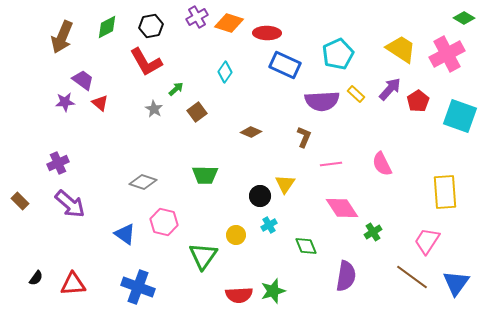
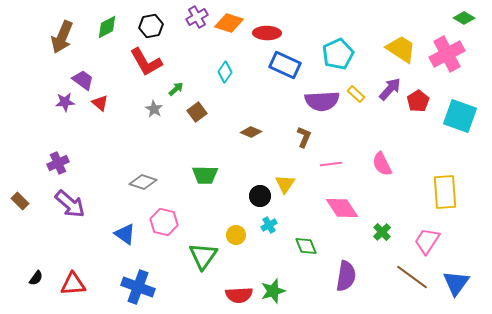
green cross at (373, 232): moved 9 px right; rotated 12 degrees counterclockwise
